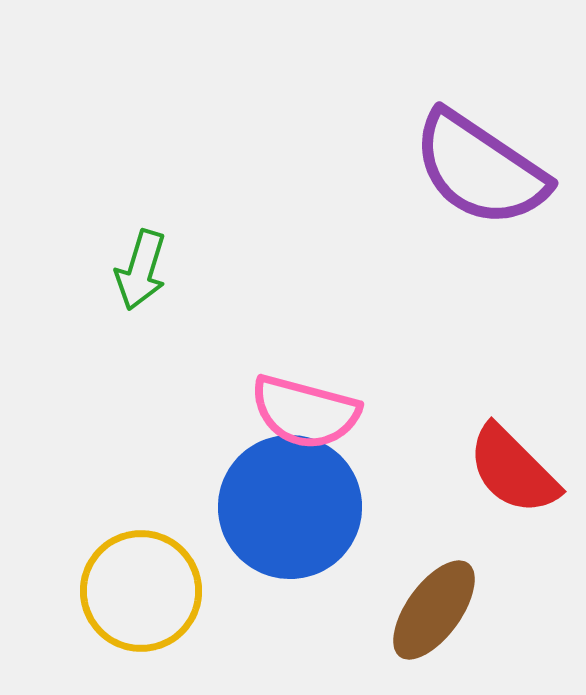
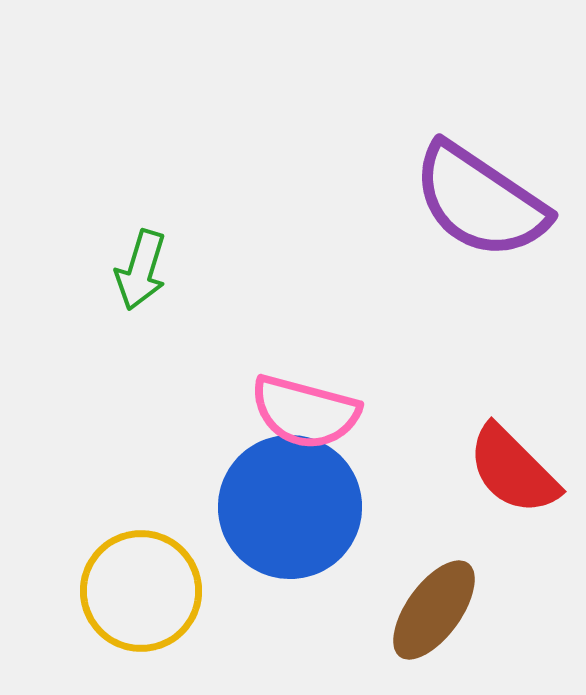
purple semicircle: moved 32 px down
